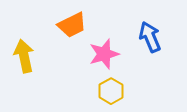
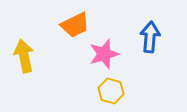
orange trapezoid: moved 3 px right
blue arrow: rotated 28 degrees clockwise
yellow hexagon: rotated 15 degrees counterclockwise
